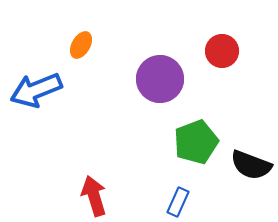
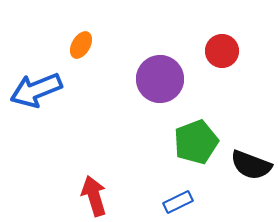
blue rectangle: rotated 40 degrees clockwise
